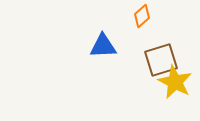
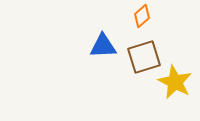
brown square: moved 17 px left, 3 px up
